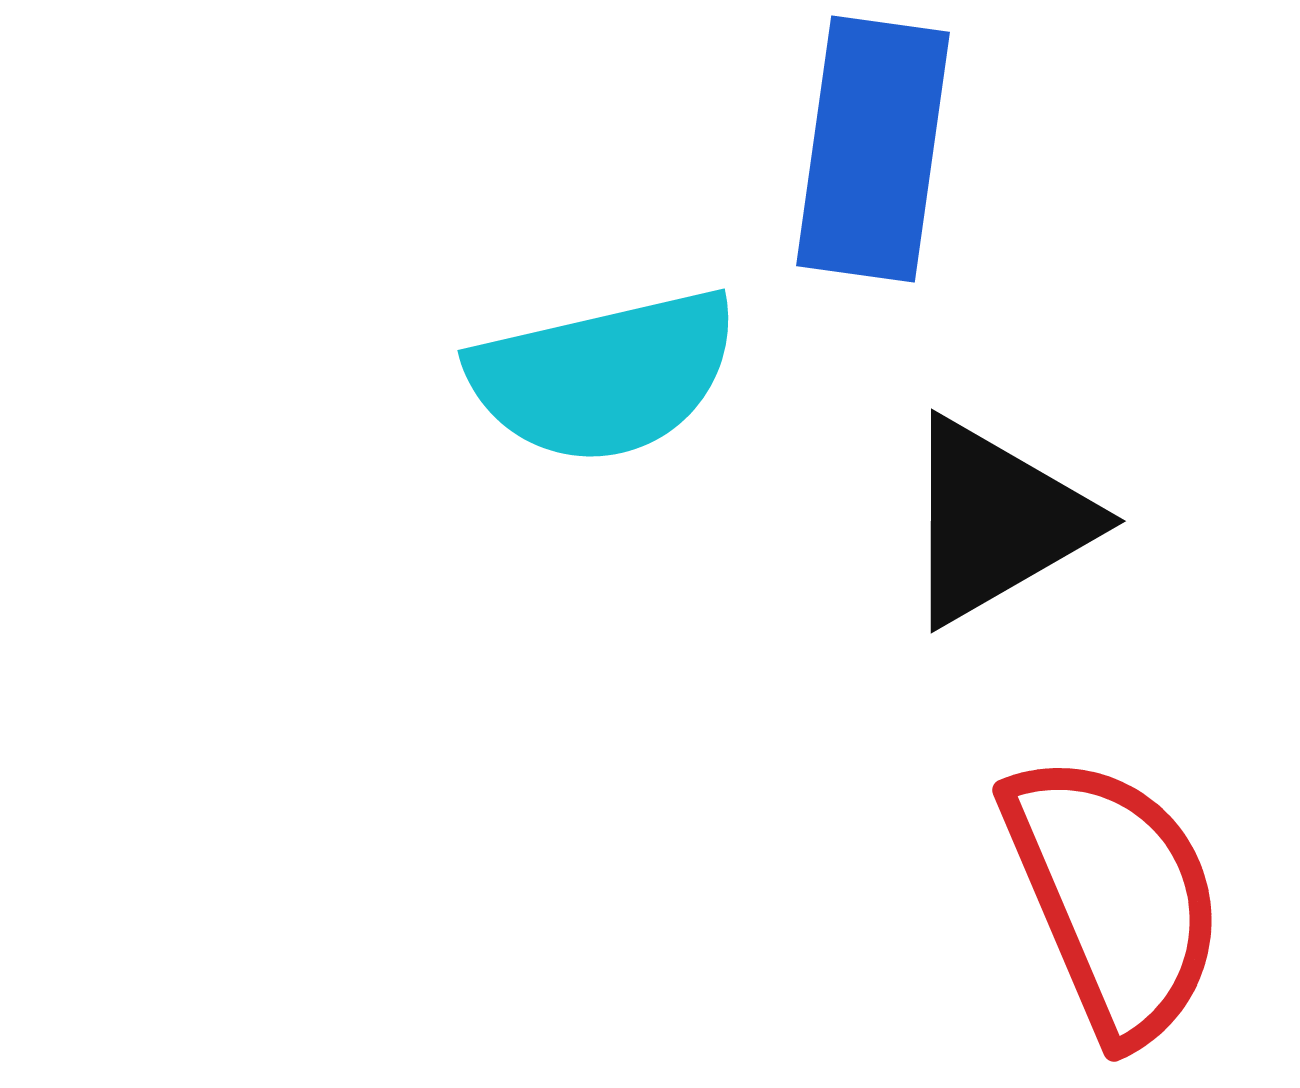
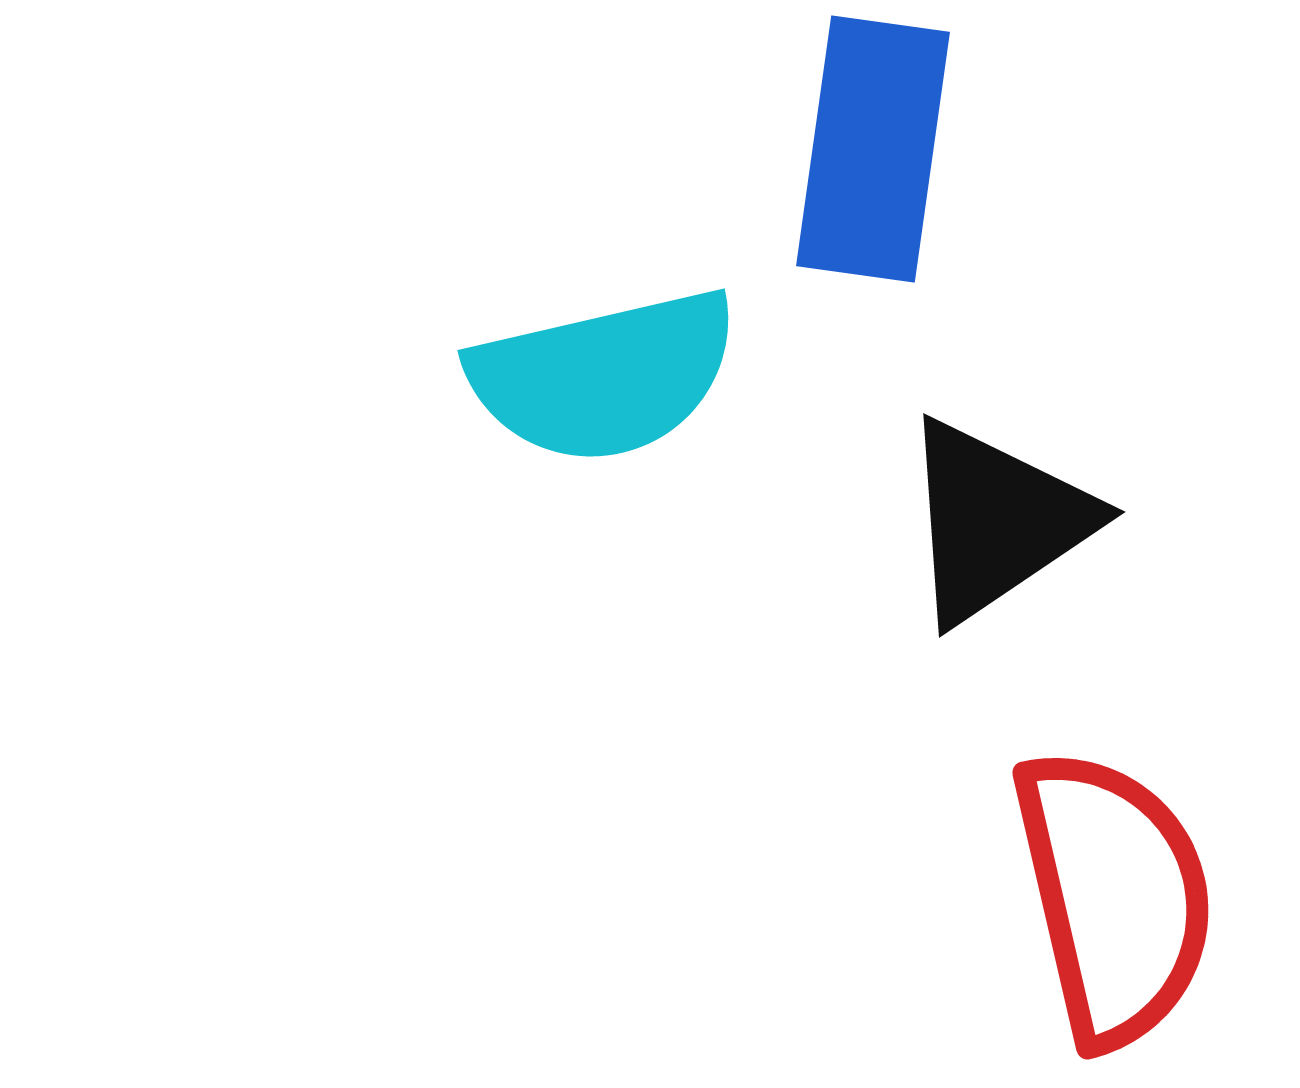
black triangle: rotated 4 degrees counterclockwise
red semicircle: rotated 10 degrees clockwise
